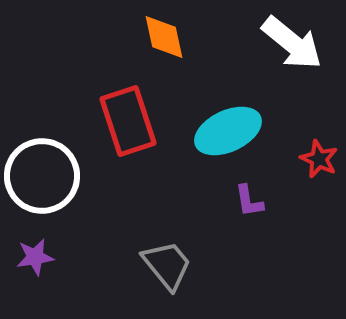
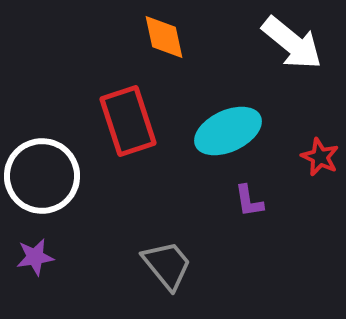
red star: moved 1 px right, 2 px up
